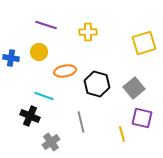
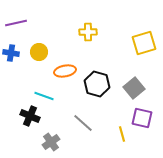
purple line: moved 30 px left, 2 px up; rotated 30 degrees counterclockwise
blue cross: moved 5 px up
gray line: moved 2 px right, 1 px down; rotated 35 degrees counterclockwise
